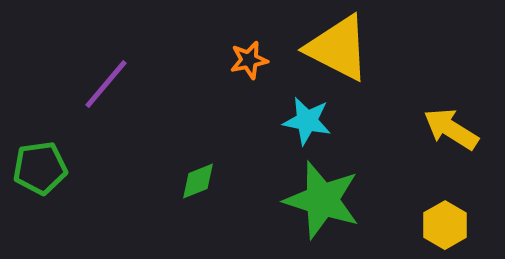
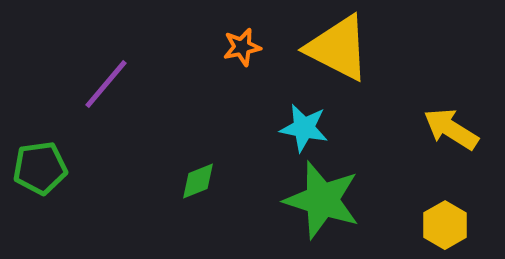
orange star: moved 7 px left, 13 px up
cyan star: moved 3 px left, 7 px down
